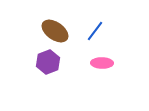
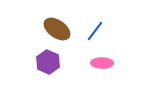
brown ellipse: moved 2 px right, 2 px up
purple hexagon: rotated 15 degrees counterclockwise
